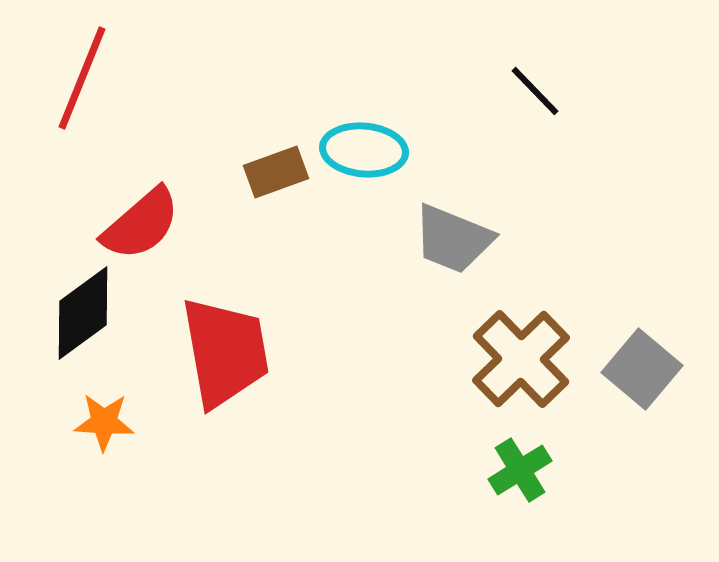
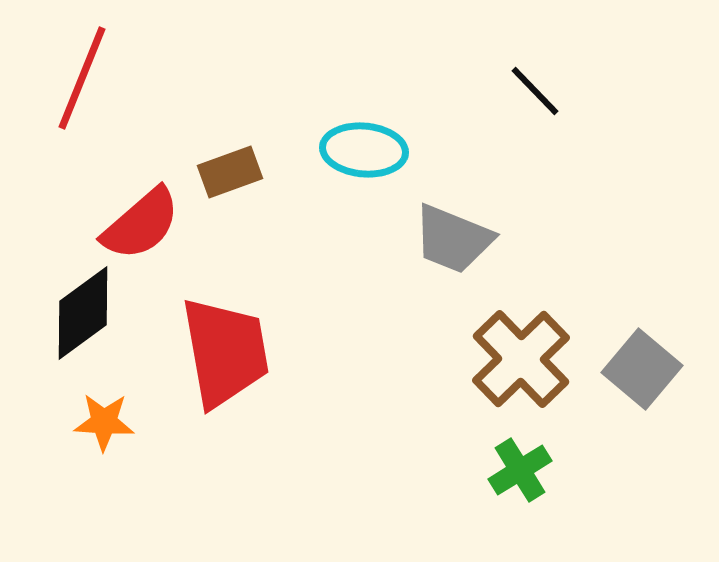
brown rectangle: moved 46 px left
